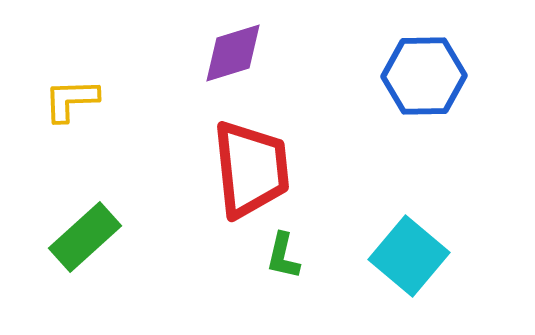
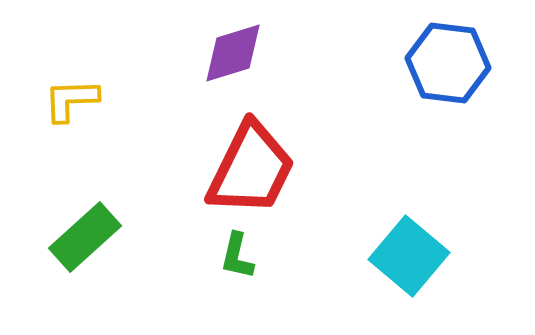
blue hexagon: moved 24 px right, 13 px up; rotated 8 degrees clockwise
red trapezoid: rotated 32 degrees clockwise
green L-shape: moved 46 px left
